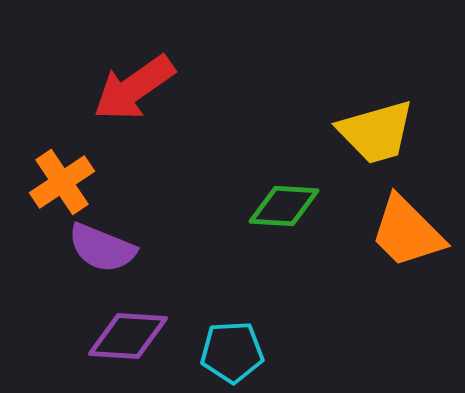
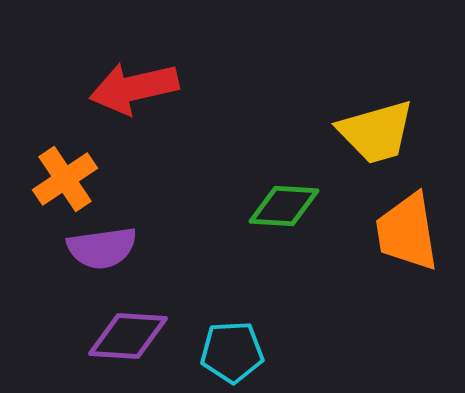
red arrow: rotated 22 degrees clockwise
orange cross: moved 3 px right, 3 px up
orange trapezoid: rotated 36 degrees clockwise
purple semicircle: rotated 30 degrees counterclockwise
